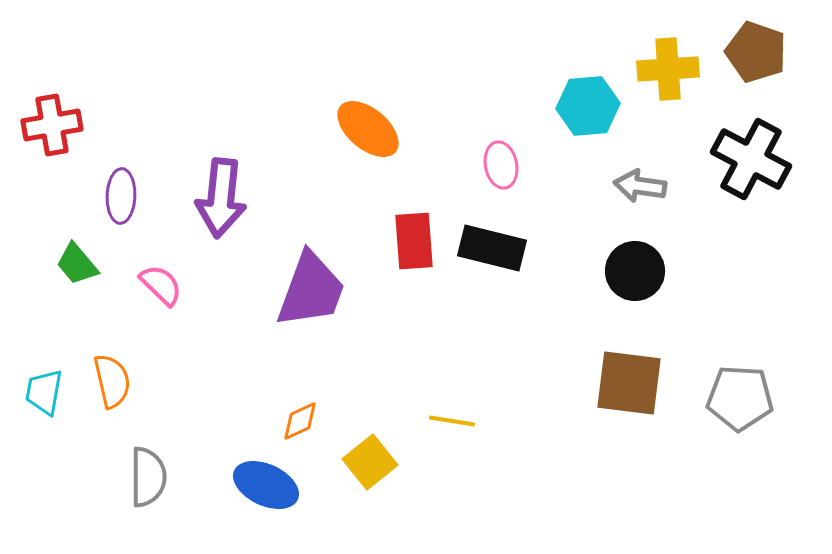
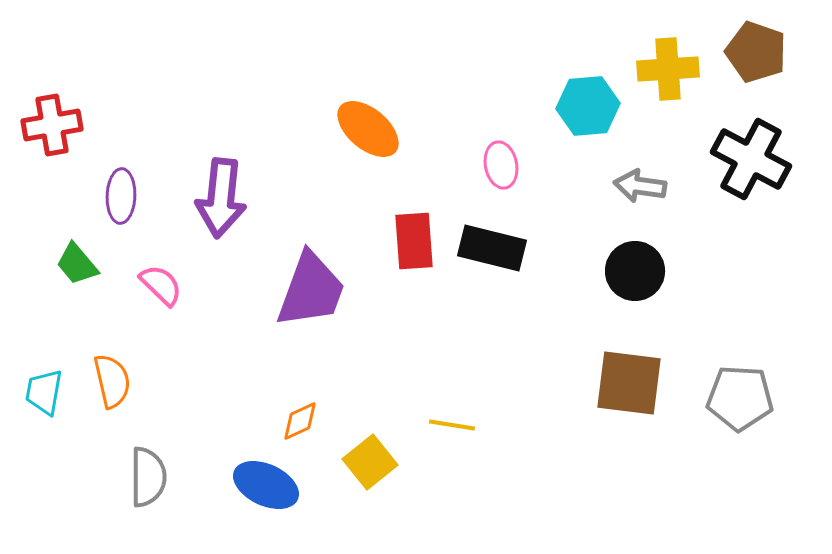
yellow line: moved 4 px down
